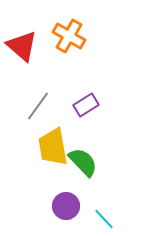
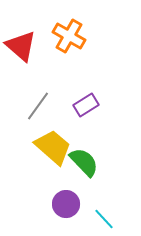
red triangle: moved 1 px left
yellow trapezoid: rotated 141 degrees clockwise
green semicircle: moved 1 px right
purple circle: moved 2 px up
